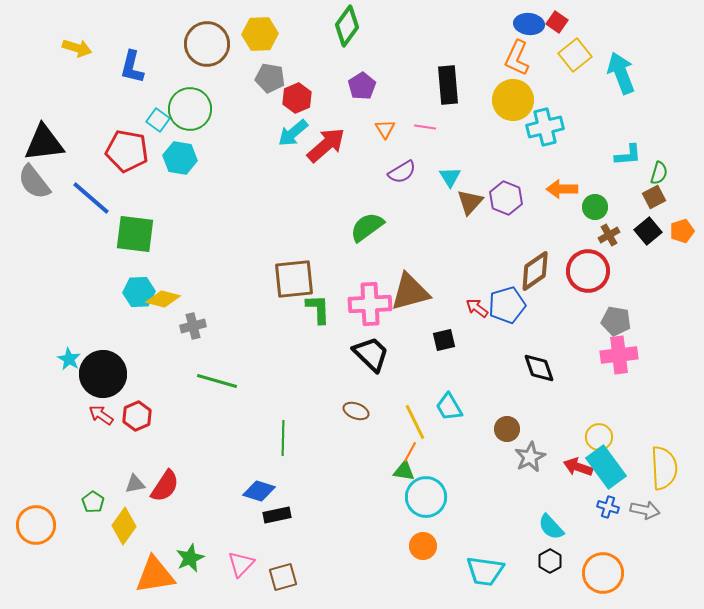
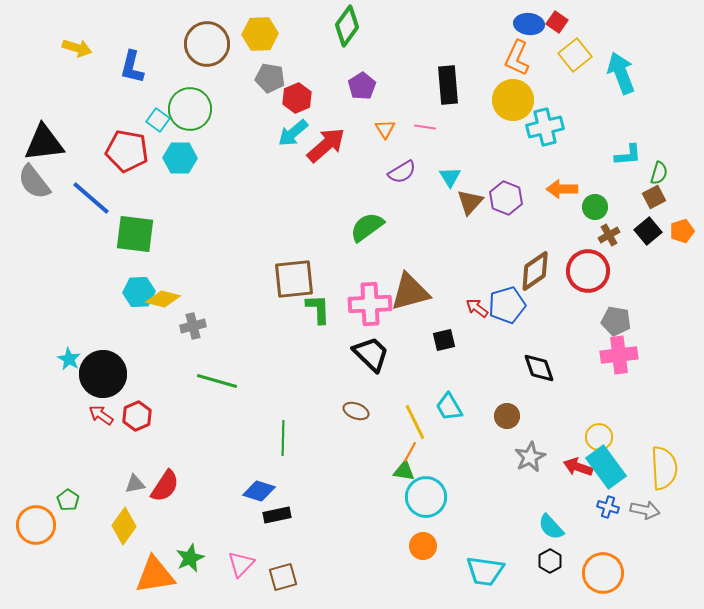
cyan hexagon at (180, 158): rotated 8 degrees counterclockwise
brown circle at (507, 429): moved 13 px up
green pentagon at (93, 502): moved 25 px left, 2 px up
